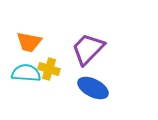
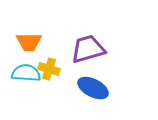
orange trapezoid: rotated 12 degrees counterclockwise
purple trapezoid: rotated 30 degrees clockwise
